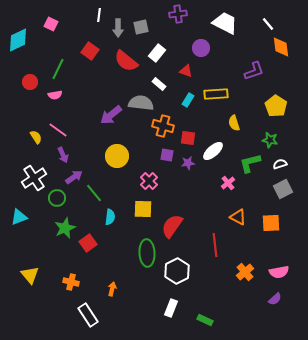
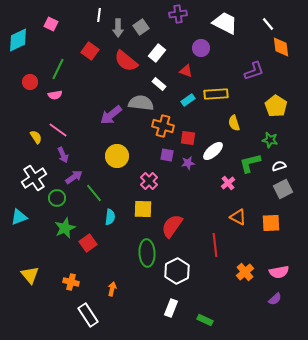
gray square at (141, 27): rotated 21 degrees counterclockwise
cyan rectangle at (188, 100): rotated 24 degrees clockwise
white semicircle at (280, 164): moved 1 px left, 2 px down
